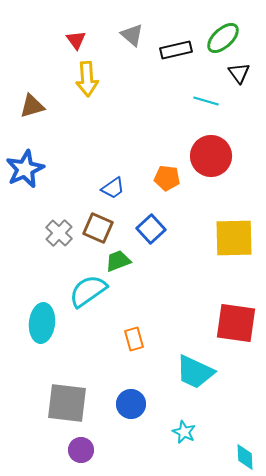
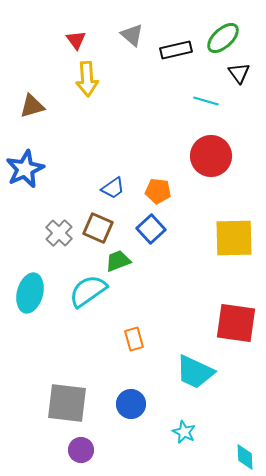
orange pentagon: moved 9 px left, 13 px down
cyan ellipse: moved 12 px left, 30 px up; rotated 9 degrees clockwise
